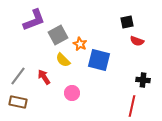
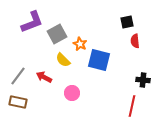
purple L-shape: moved 2 px left, 2 px down
gray square: moved 1 px left, 1 px up
red semicircle: moved 2 px left; rotated 64 degrees clockwise
red arrow: rotated 28 degrees counterclockwise
